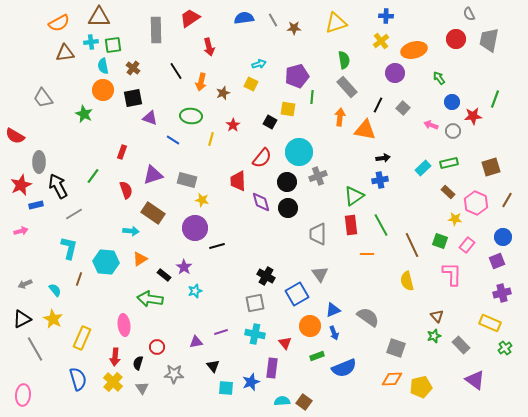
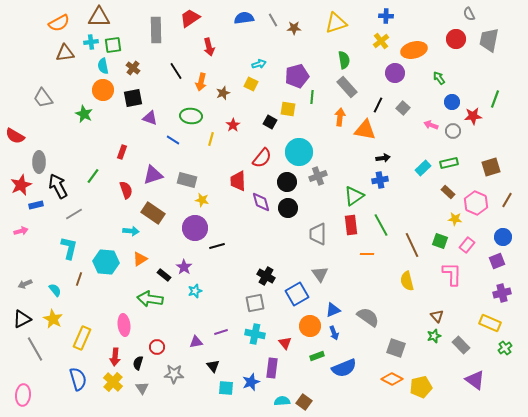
orange diamond at (392, 379): rotated 30 degrees clockwise
